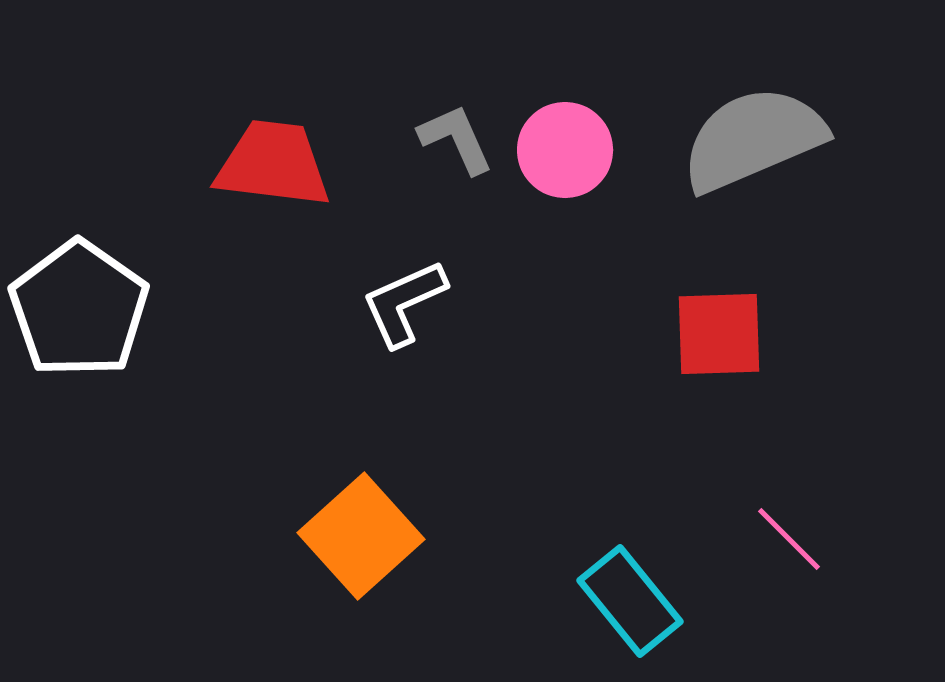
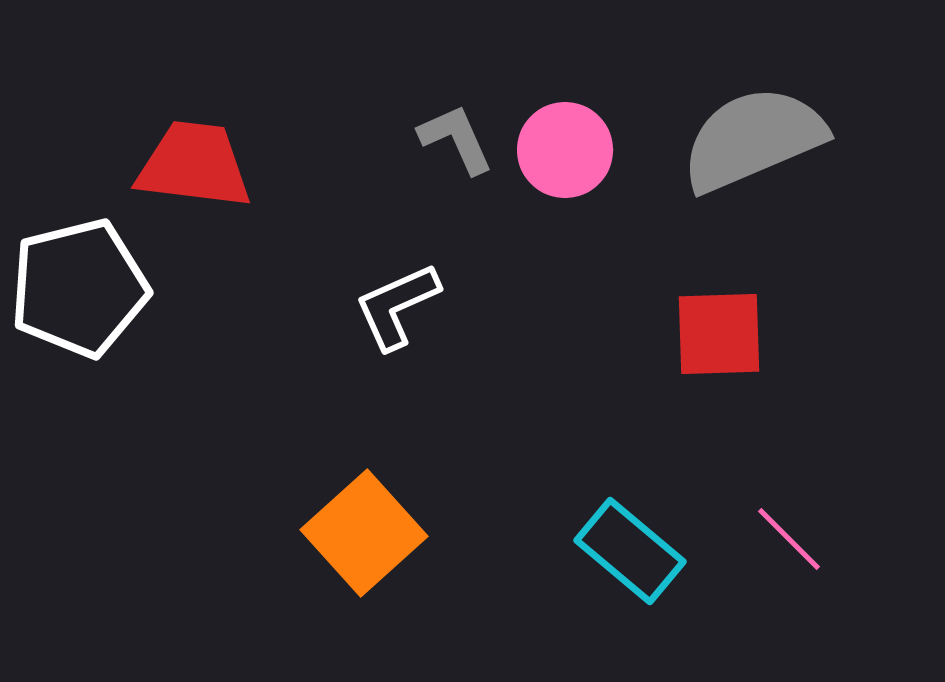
red trapezoid: moved 79 px left, 1 px down
white L-shape: moved 7 px left, 3 px down
white pentagon: moved 21 px up; rotated 23 degrees clockwise
orange square: moved 3 px right, 3 px up
cyan rectangle: moved 50 px up; rotated 11 degrees counterclockwise
